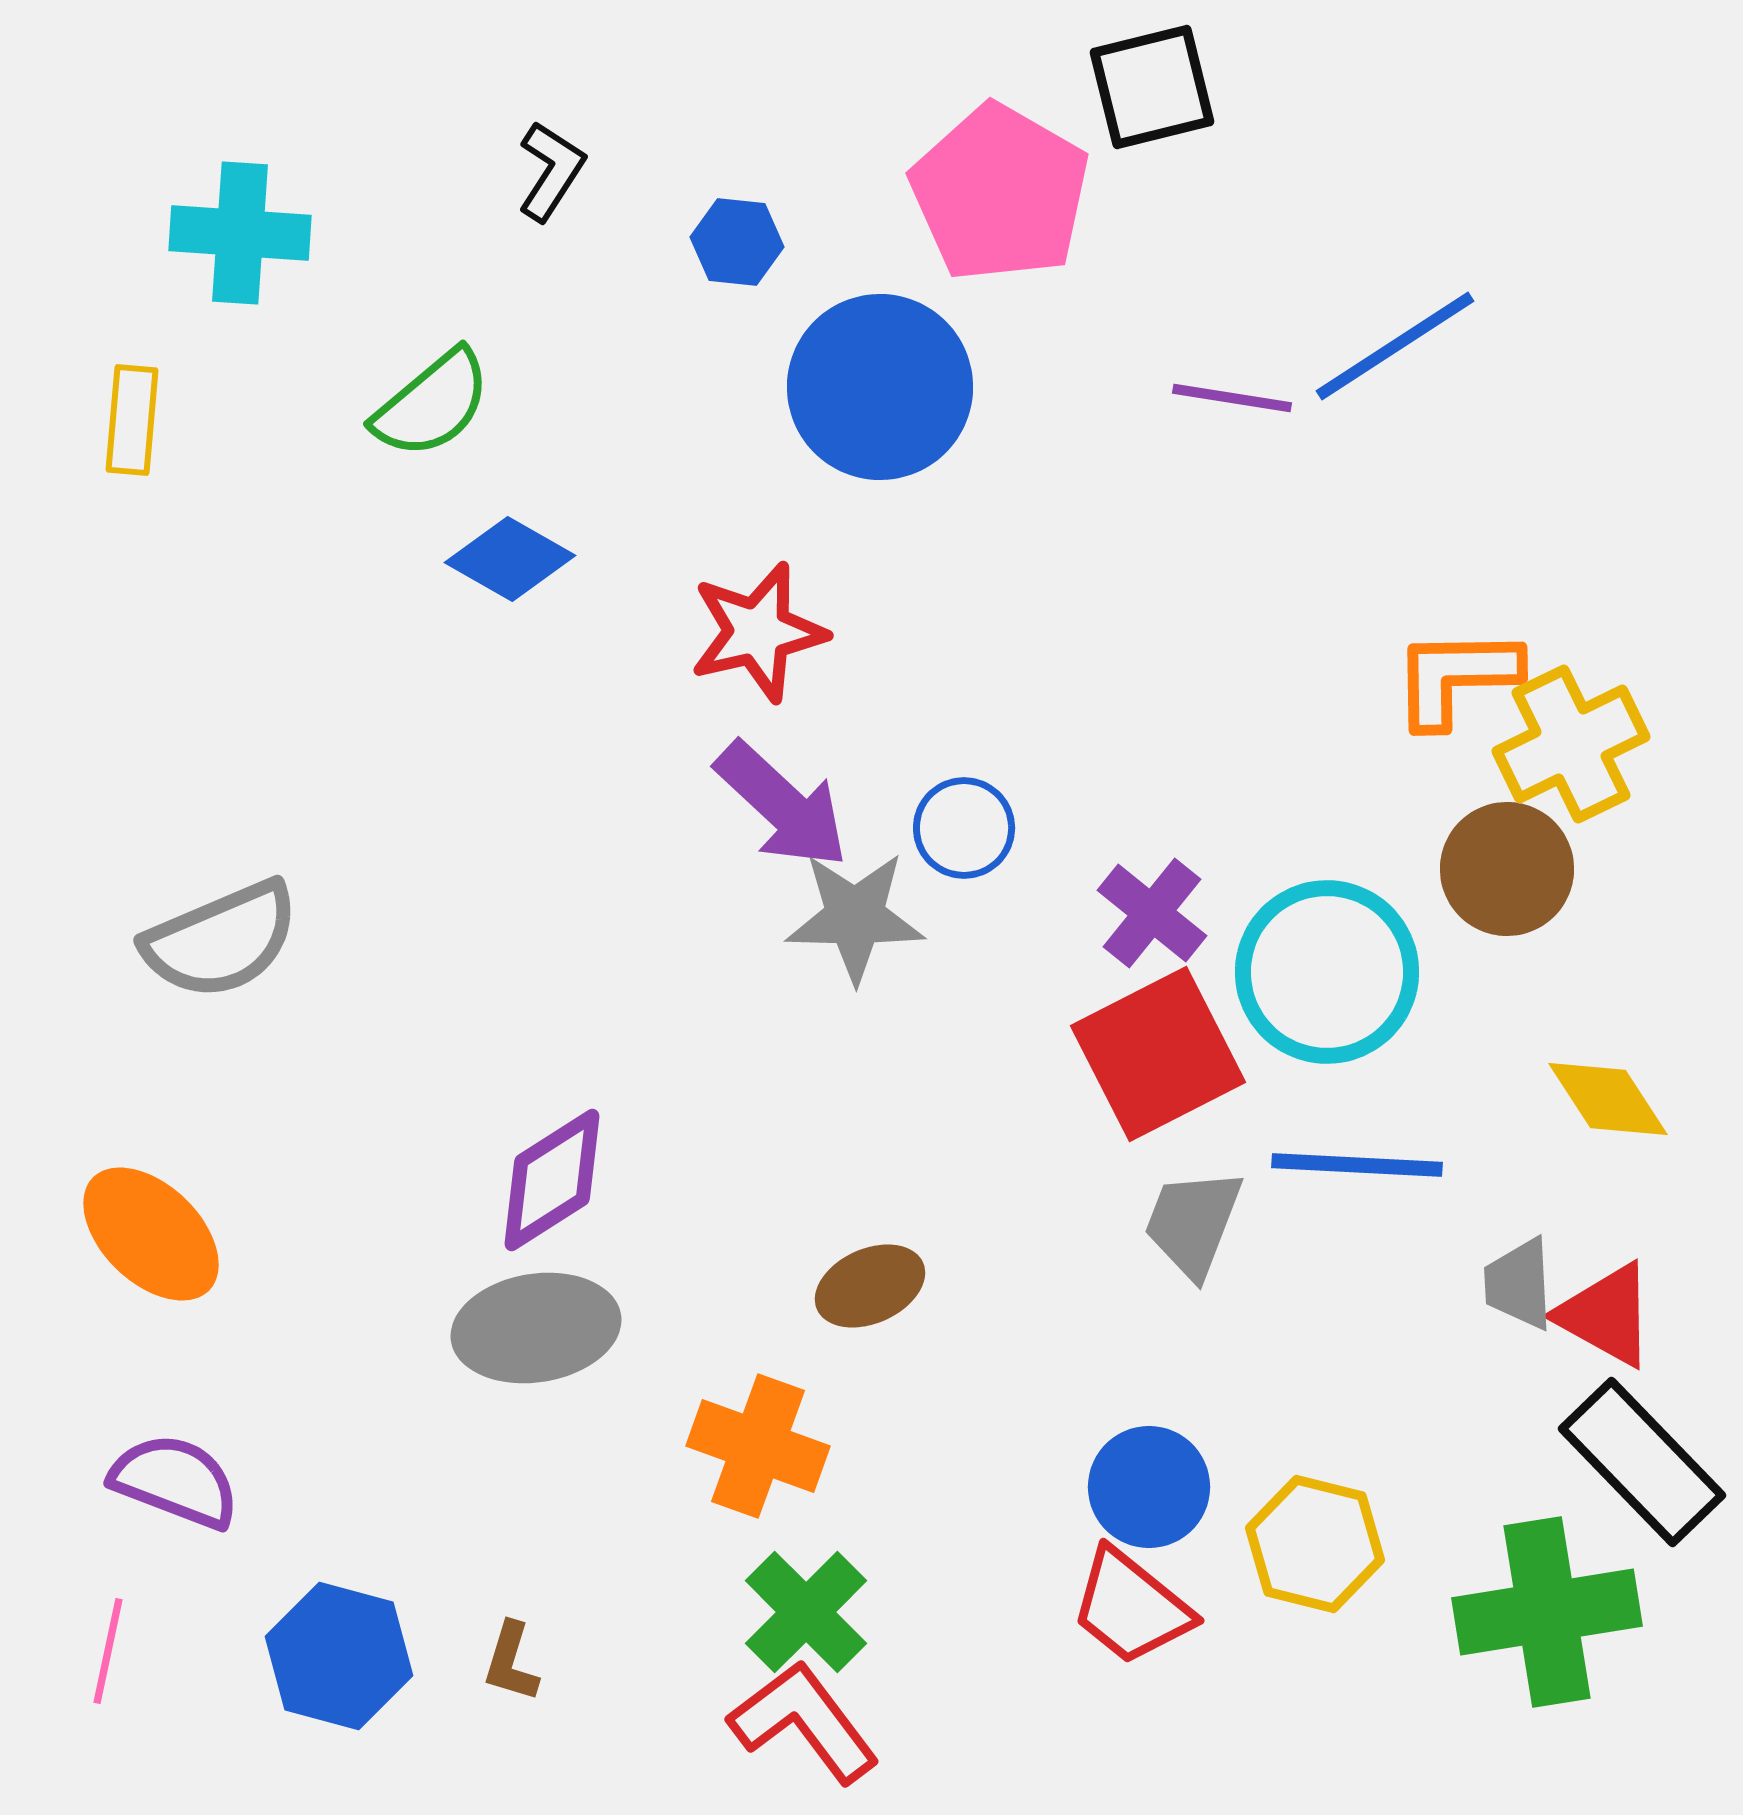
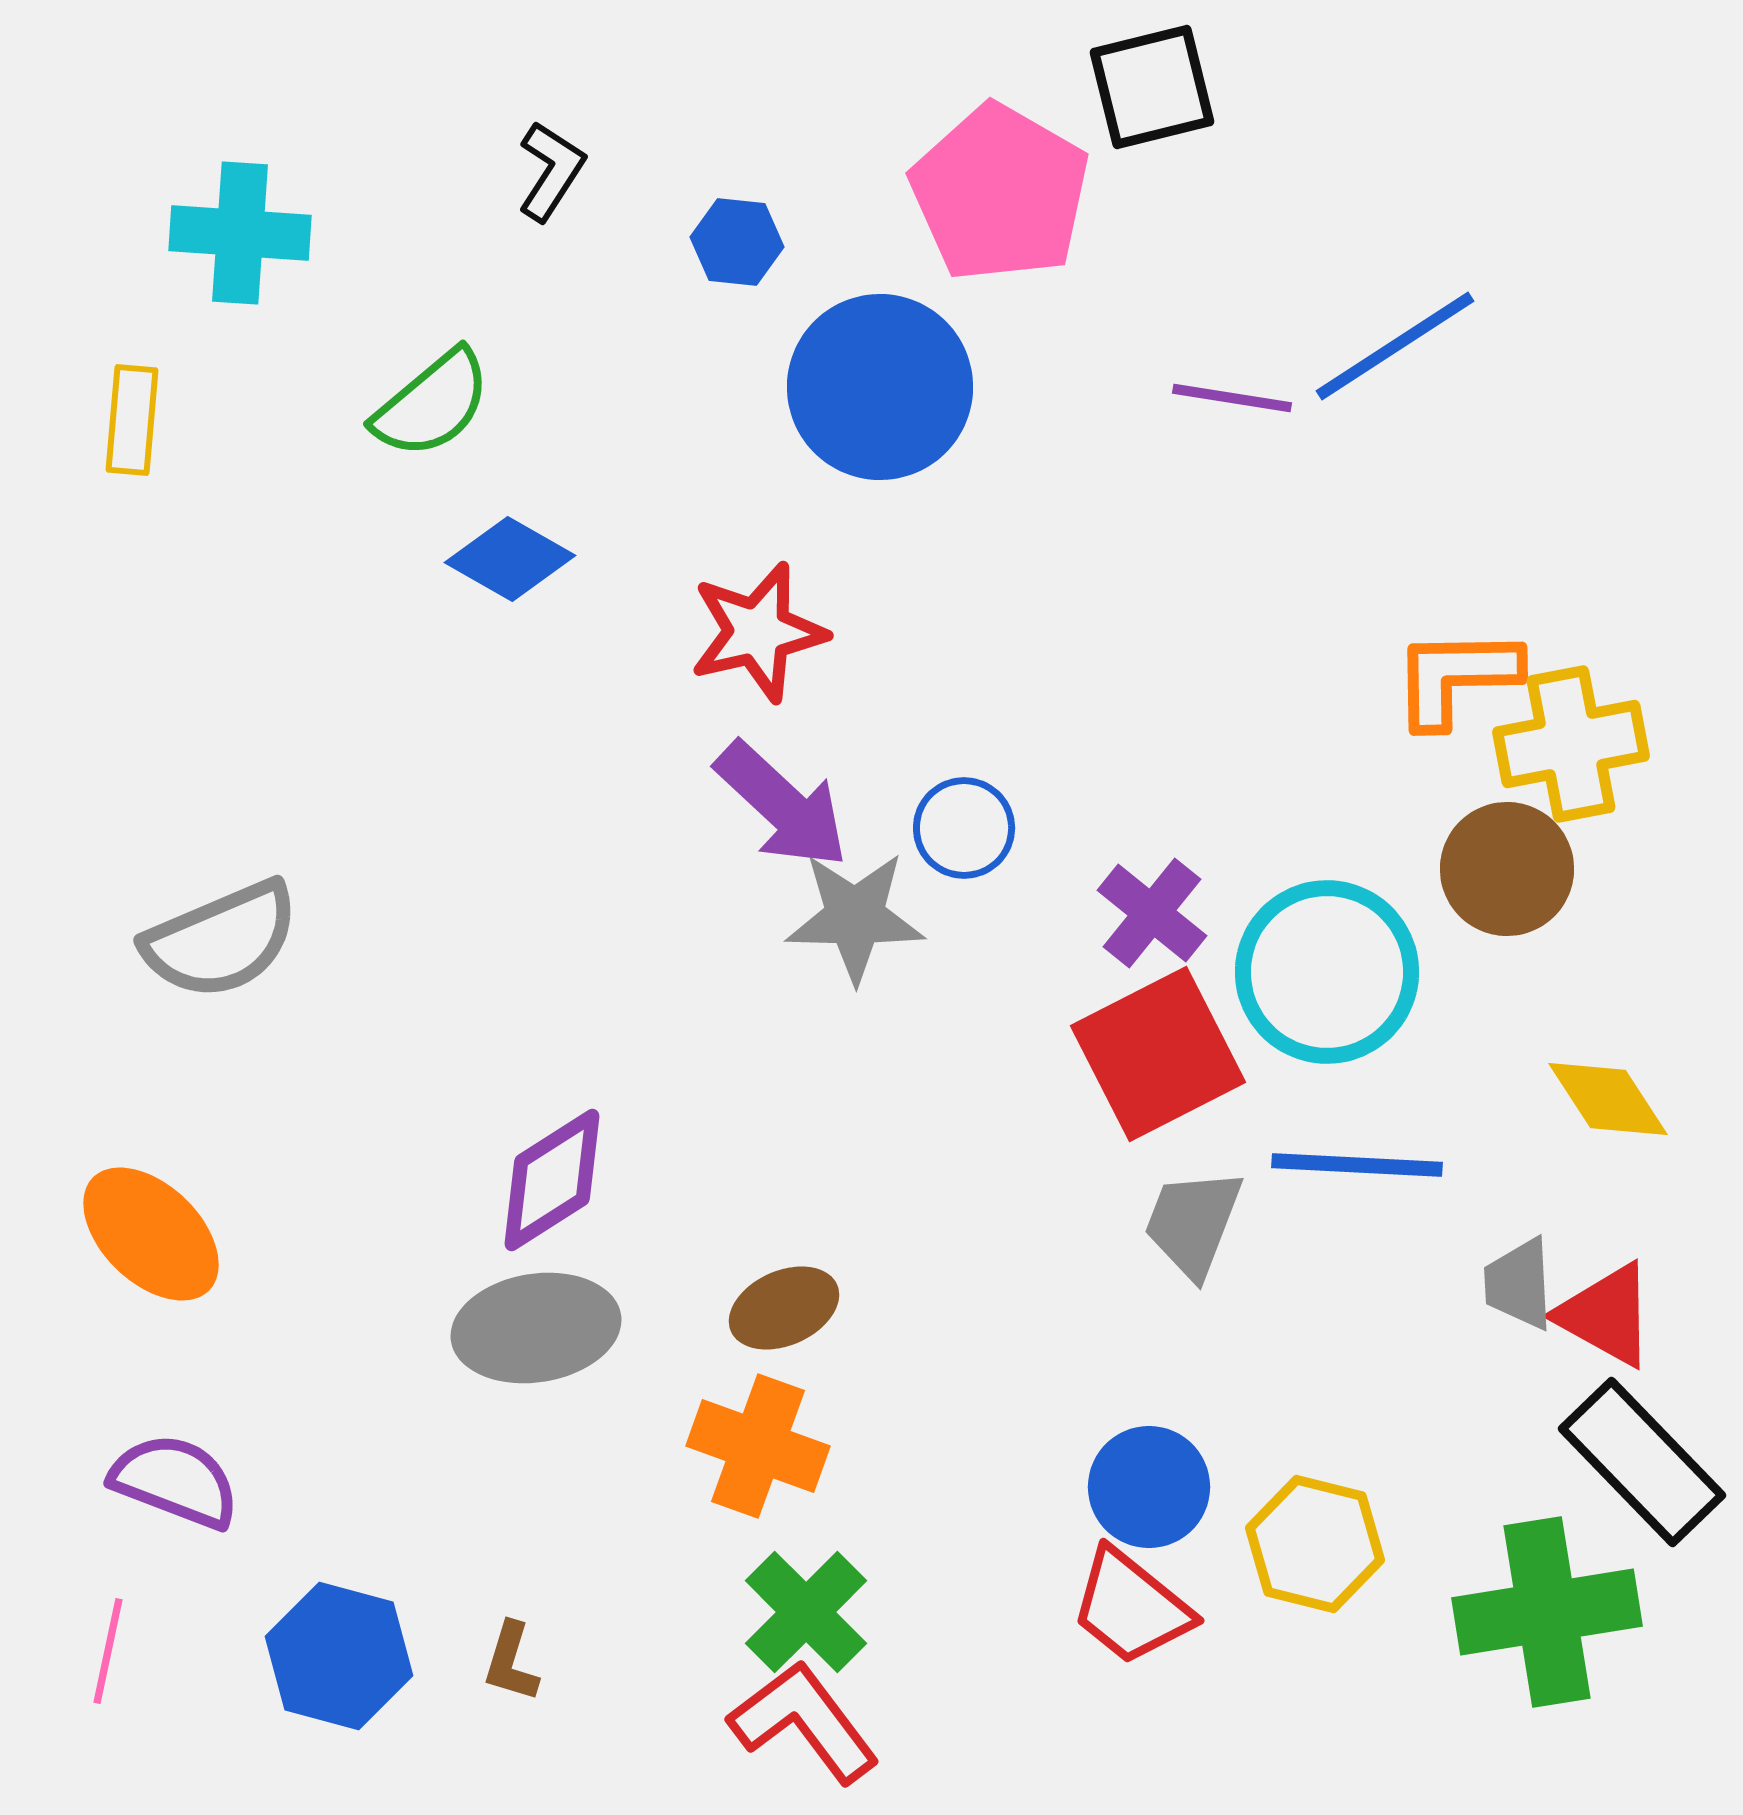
yellow cross at (1571, 744): rotated 15 degrees clockwise
brown ellipse at (870, 1286): moved 86 px left, 22 px down
